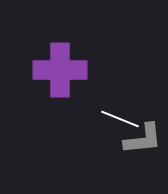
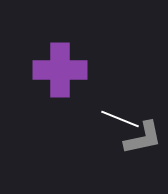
gray L-shape: moved 1 px up; rotated 6 degrees counterclockwise
